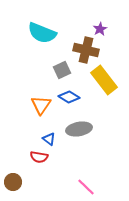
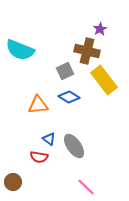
cyan semicircle: moved 22 px left, 17 px down
brown cross: moved 1 px right, 1 px down
gray square: moved 3 px right, 1 px down
orange triangle: moved 3 px left; rotated 50 degrees clockwise
gray ellipse: moved 5 px left, 17 px down; rotated 65 degrees clockwise
